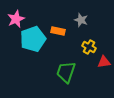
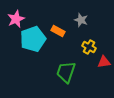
orange rectangle: rotated 16 degrees clockwise
